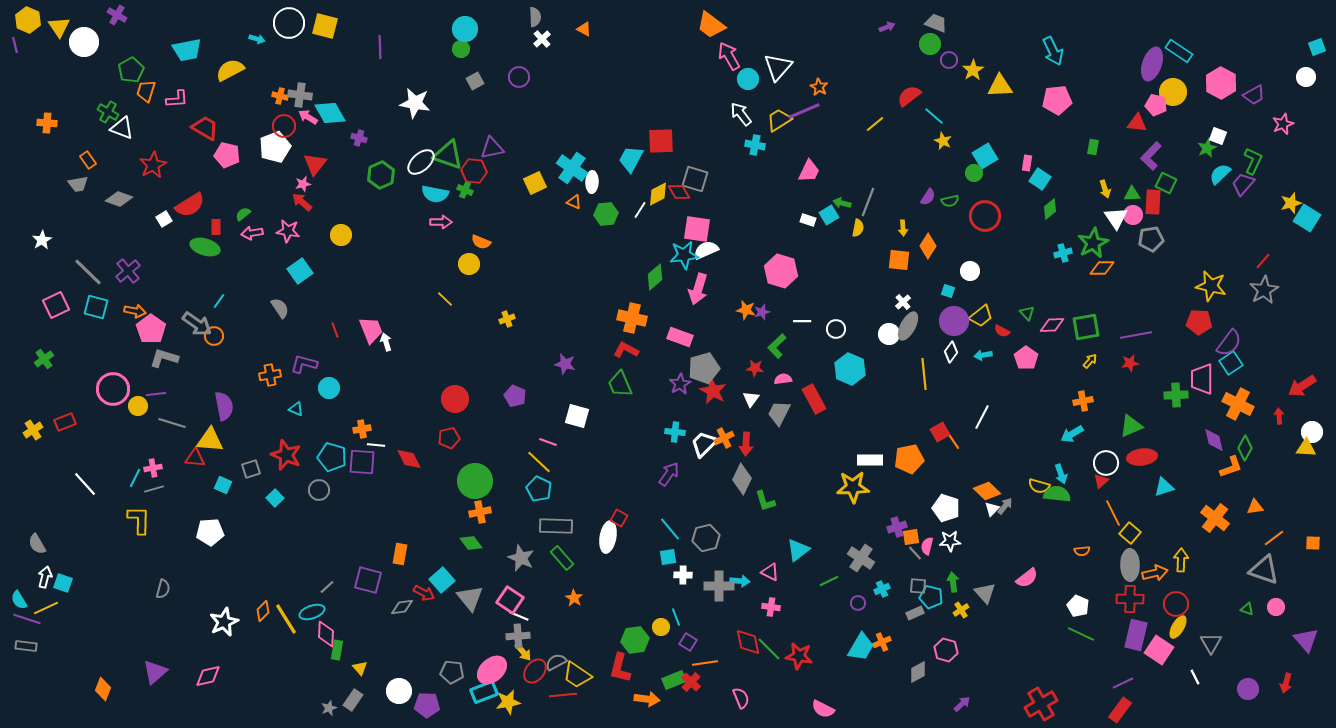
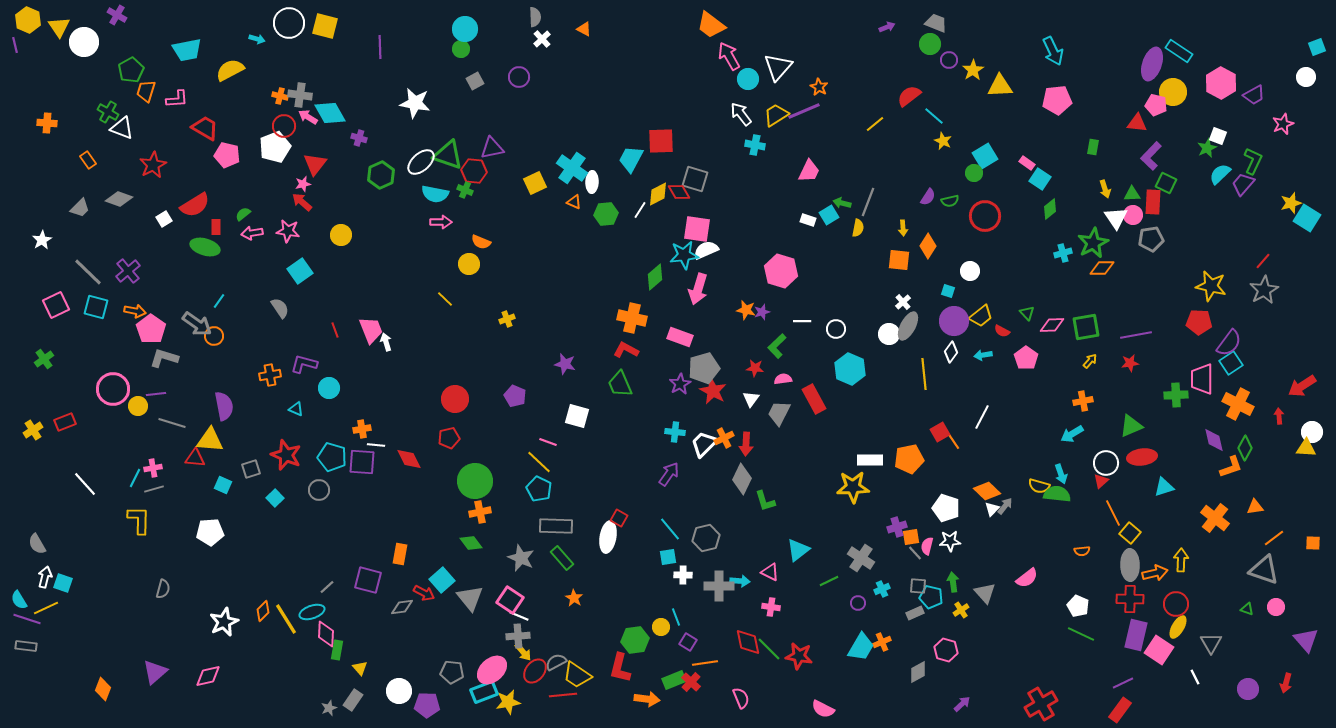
yellow trapezoid at (779, 120): moved 3 px left, 5 px up
pink rectangle at (1027, 163): rotated 63 degrees counterclockwise
gray trapezoid at (78, 184): moved 2 px right, 24 px down; rotated 35 degrees counterclockwise
red semicircle at (190, 205): moved 5 px right
